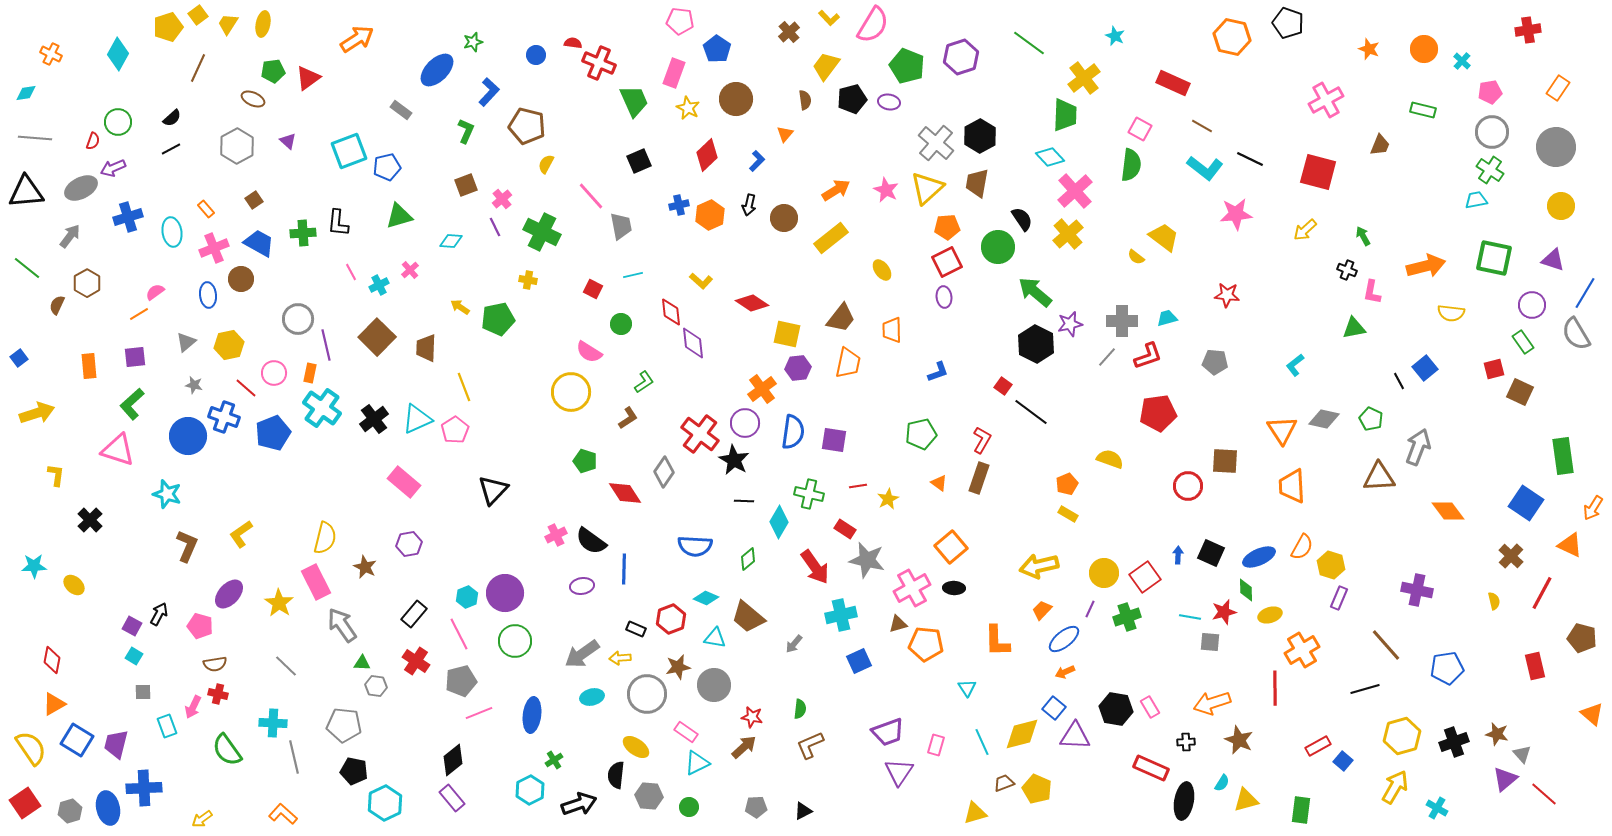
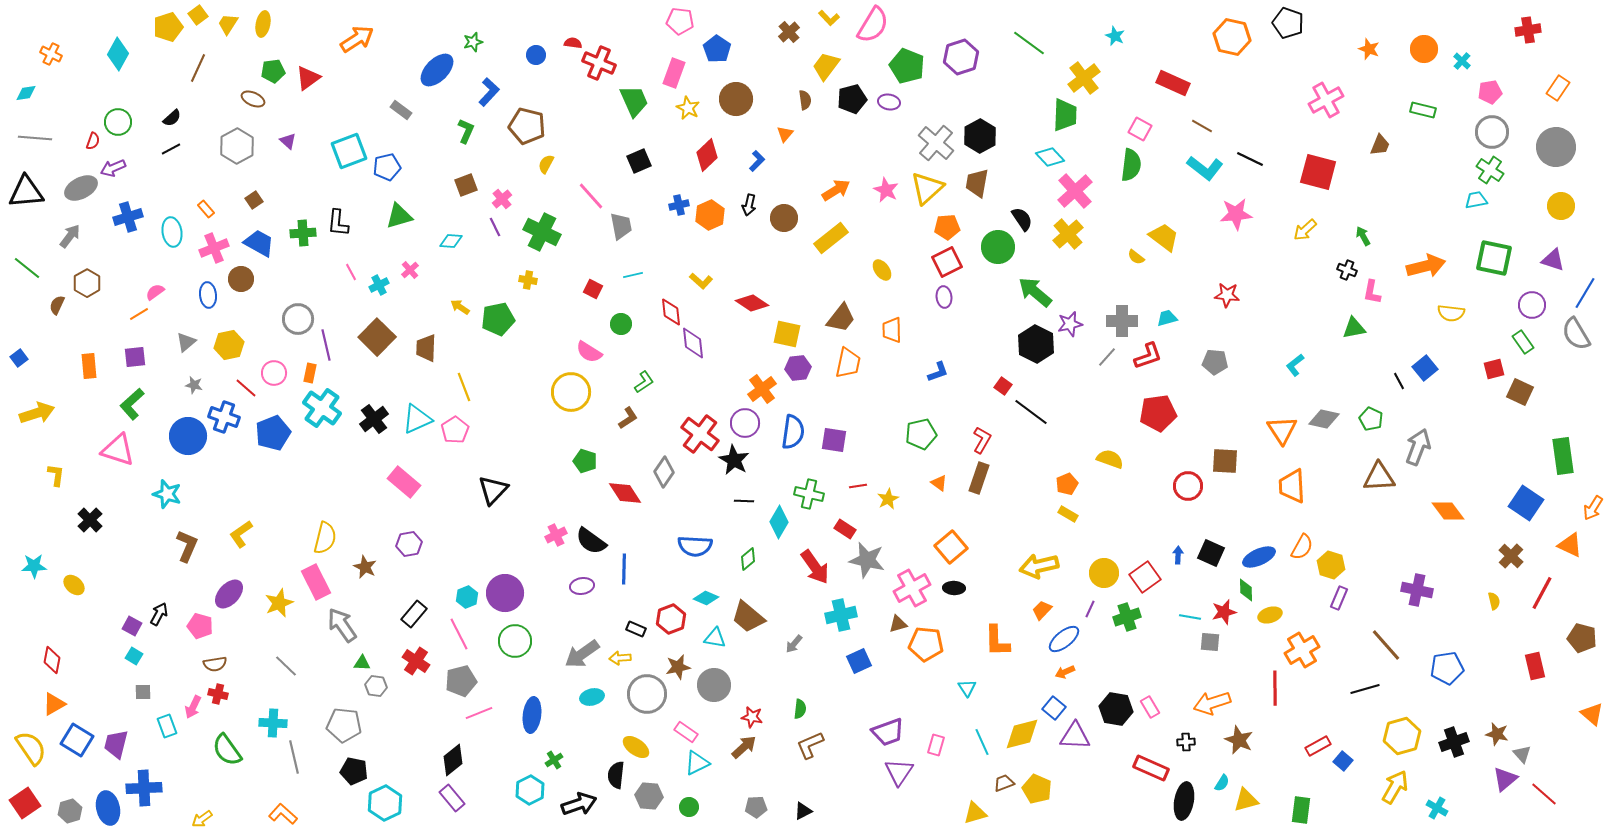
yellow star at (279, 603): rotated 16 degrees clockwise
